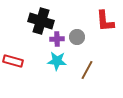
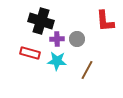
gray circle: moved 2 px down
red rectangle: moved 17 px right, 8 px up
